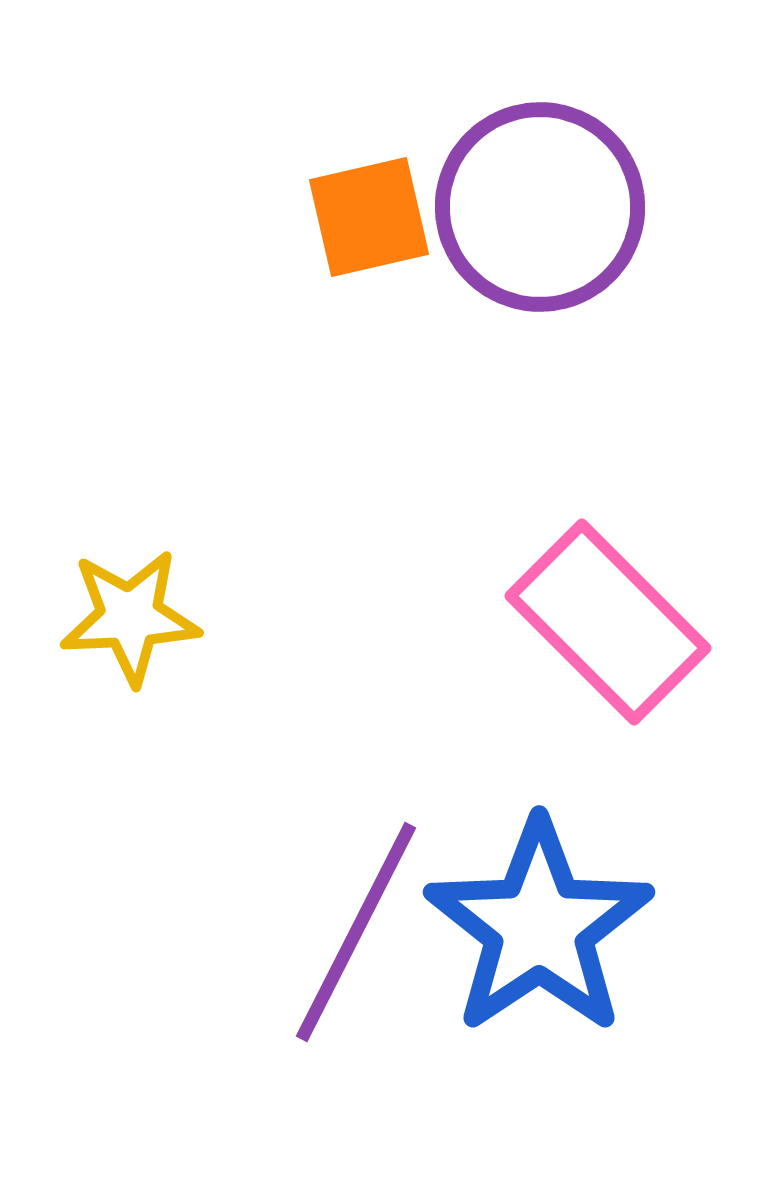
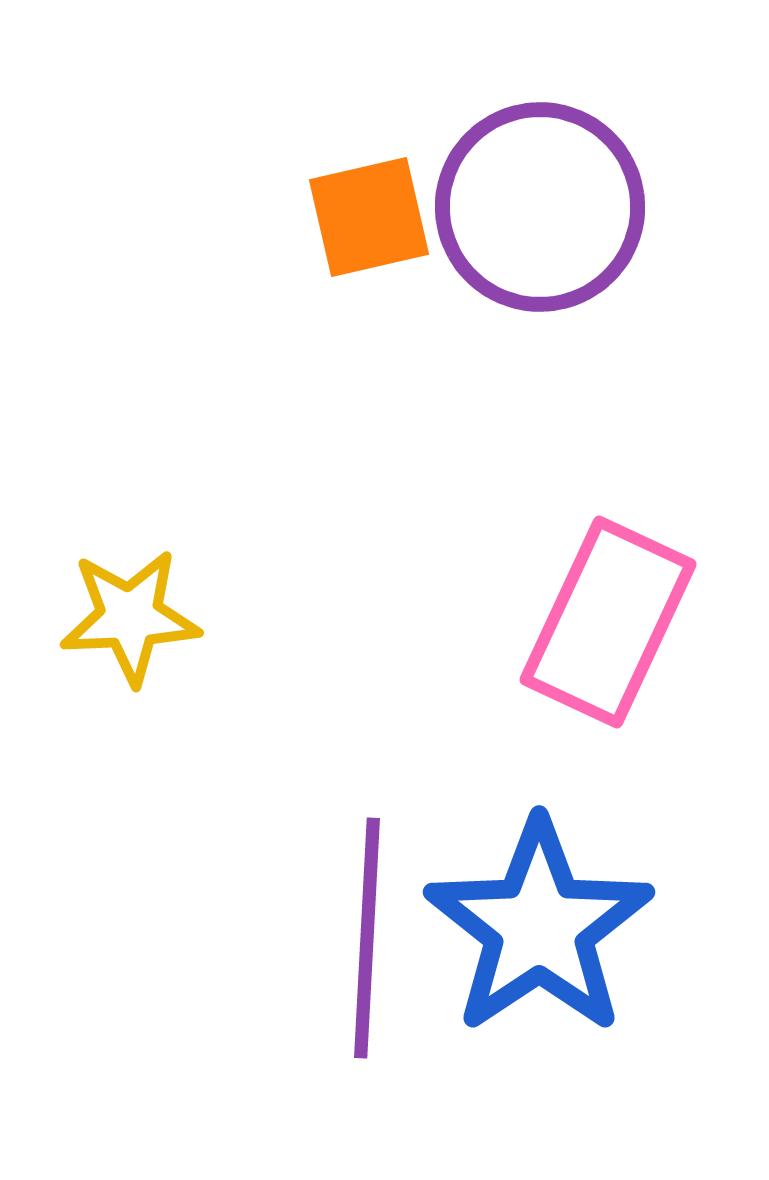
pink rectangle: rotated 70 degrees clockwise
purple line: moved 11 px right, 6 px down; rotated 24 degrees counterclockwise
